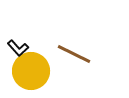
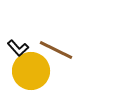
brown line: moved 18 px left, 4 px up
